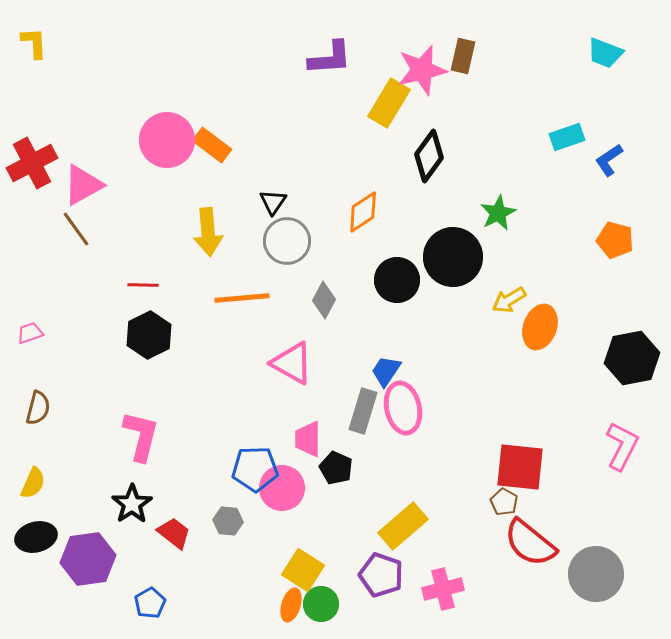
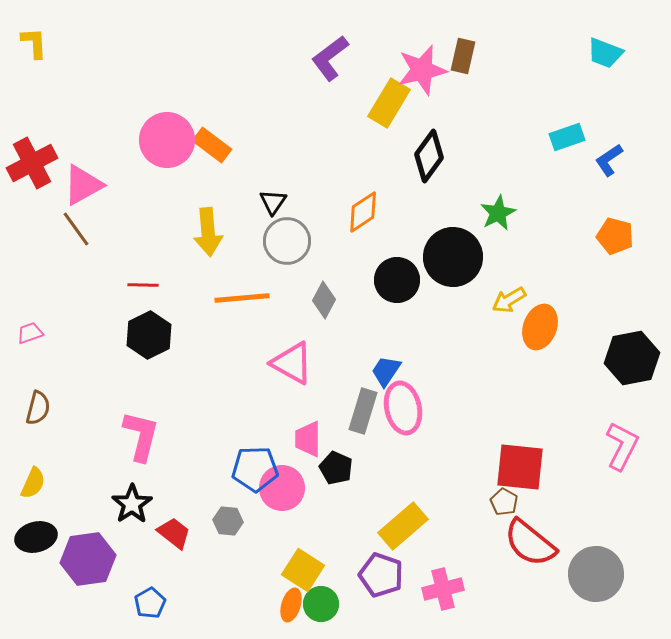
purple L-shape at (330, 58): rotated 147 degrees clockwise
orange pentagon at (615, 240): moved 4 px up
